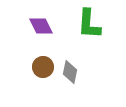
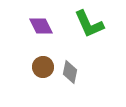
green L-shape: rotated 28 degrees counterclockwise
